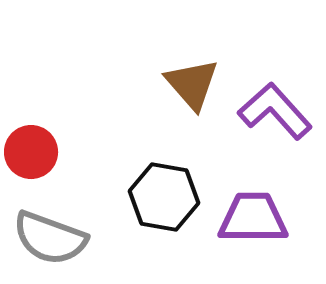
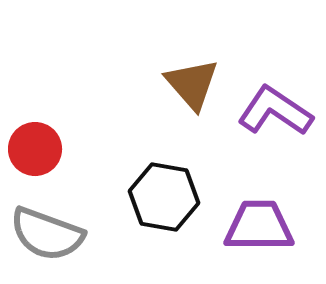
purple L-shape: rotated 14 degrees counterclockwise
red circle: moved 4 px right, 3 px up
purple trapezoid: moved 6 px right, 8 px down
gray semicircle: moved 3 px left, 4 px up
